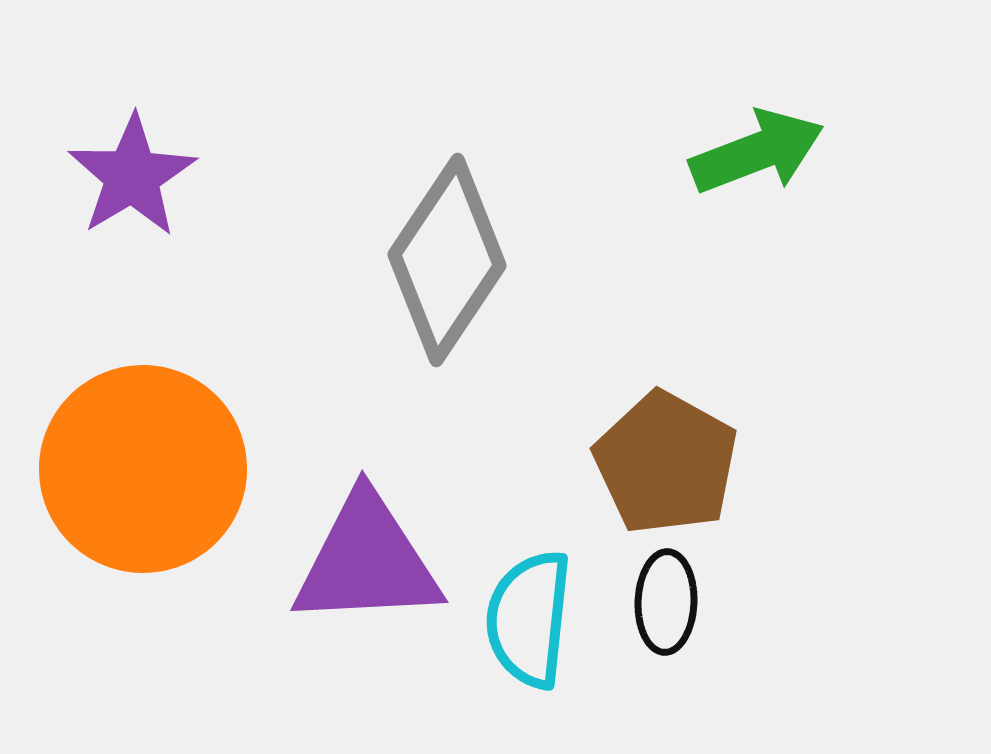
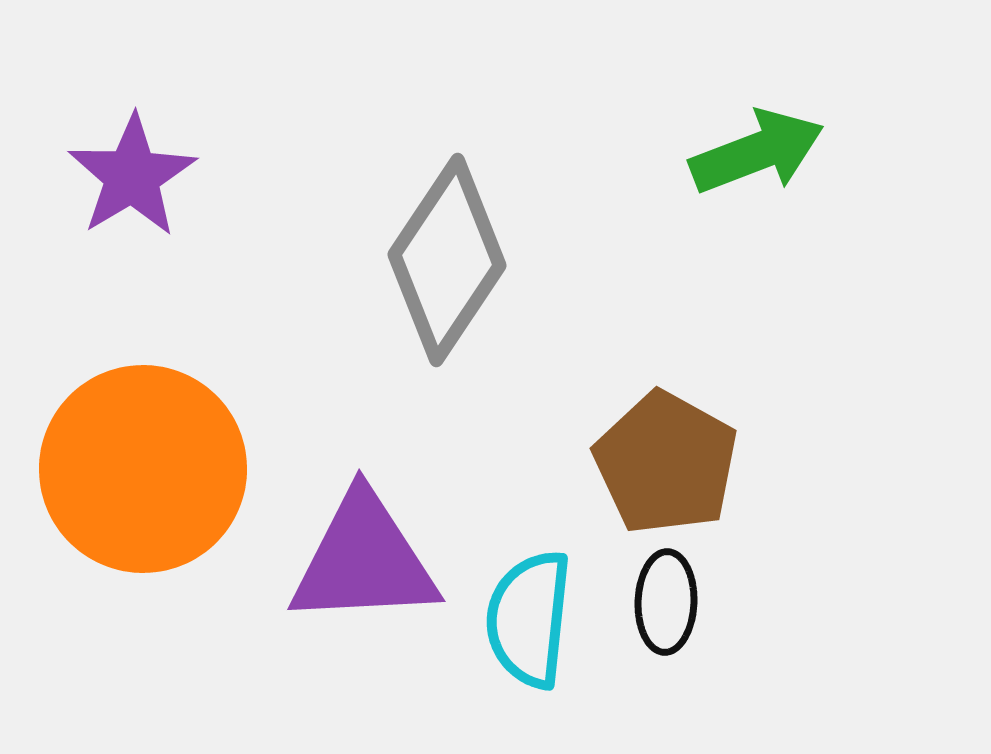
purple triangle: moved 3 px left, 1 px up
